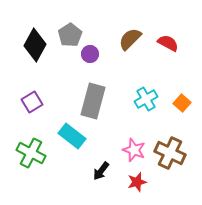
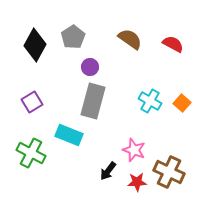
gray pentagon: moved 3 px right, 2 px down
brown semicircle: rotated 80 degrees clockwise
red semicircle: moved 5 px right, 1 px down
purple circle: moved 13 px down
cyan cross: moved 4 px right, 2 px down; rotated 30 degrees counterclockwise
cyan rectangle: moved 3 px left, 1 px up; rotated 16 degrees counterclockwise
brown cross: moved 1 px left, 19 px down
black arrow: moved 7 px right
red star: rotated 12 degrees clockwise
